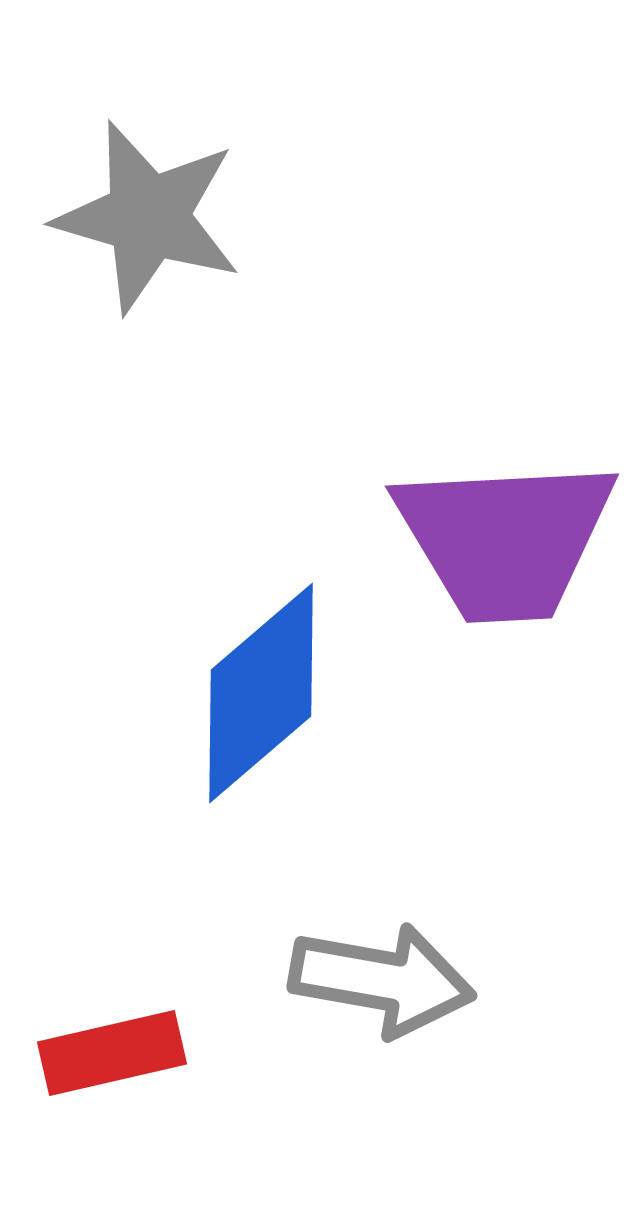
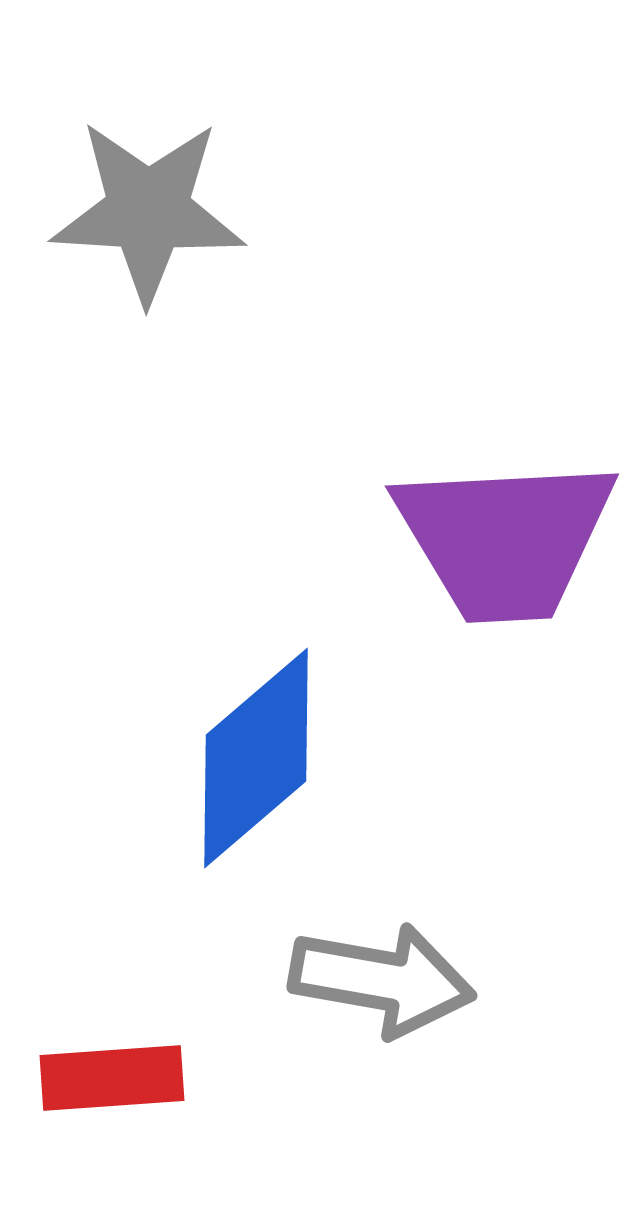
gray star: moved 6 px up; rotated 13 degrees counterclockwise
blue diamond: moved 5 px left, 65 px down
red rectangle: moved 25 px down; rotated 9 degrees clockwise
